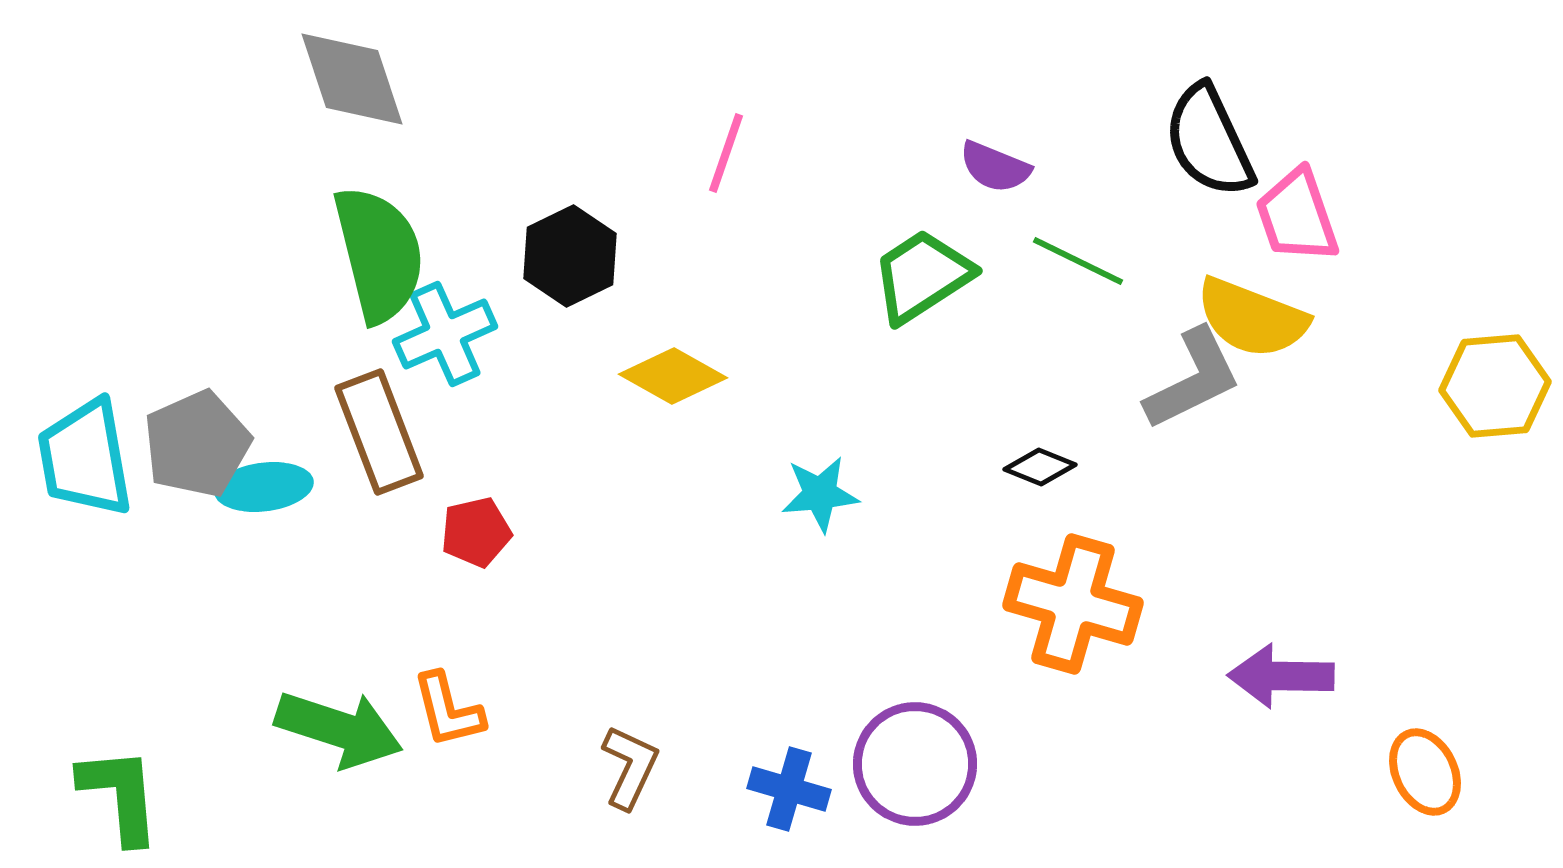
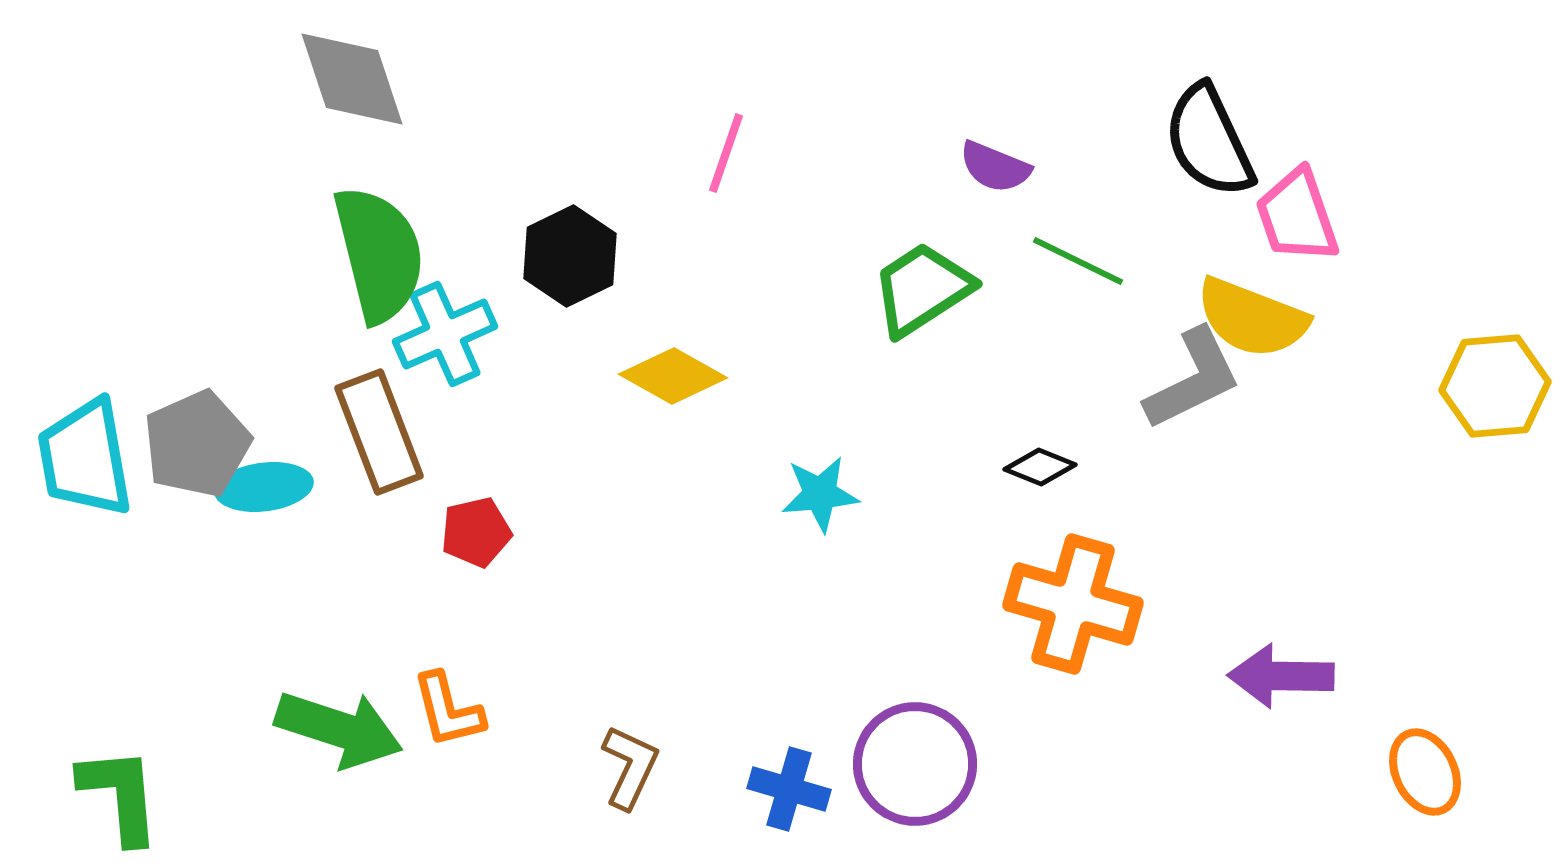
green trapezoid: moved 13 px down
